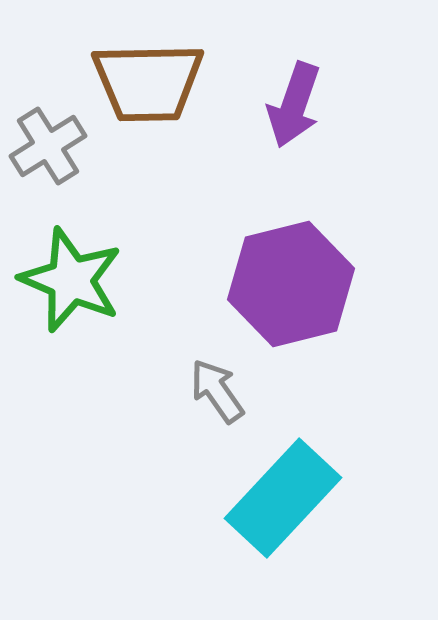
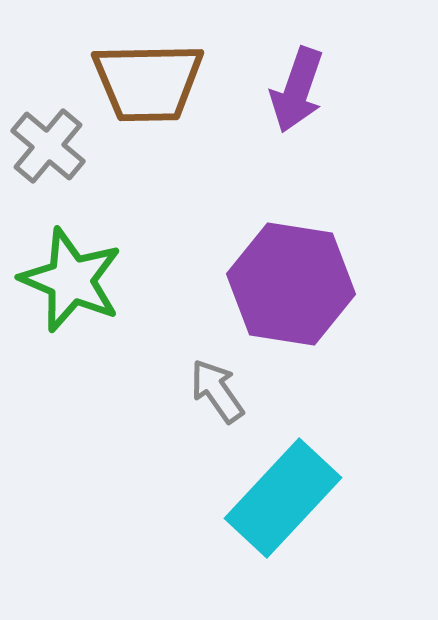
purple arrow: moved 3 px right, 15 px up
gray cross: rotated 18 degrees counterclockwise
purple hexagon: rotated 23 degrees clockwise
